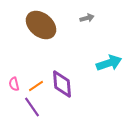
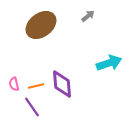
gray arrow: moved 1 px right, 2 px up; rotated 24 degrees counterclockwise
brown ellipse: rotated 76 degrees counterclockwise
orange line: rotated 21 degrees clockwise
